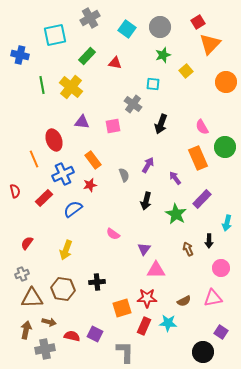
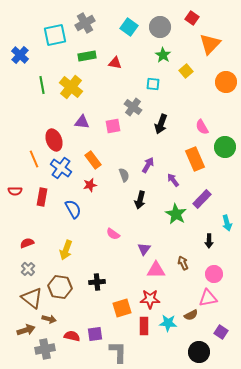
gray cross at (90, 18): moved 5 px left, 5 px down
red square at (198, 22): moved 6 px left, 4 px up; rotated 24 degrees counterclockwise
cyan square at (127, 29): moved 2 px right, 2 px up
blue cross at (20, 55): rotated 30 degrees clockwise
green star at (163, 55): rotated 21 degrees counterclockwise
green rectangle at (87, 56): rotated 36 degrees clockwise
gray cross at (133, 104): moved 3 px down
orange rectangle at (198, 158): moved 3 px left, 1 px down
blue cross at (63, 174): moved 2 px left, 6 px up; rotated 30 degrees counterclockwise
purple arrow at (175, 178): moved 2 px left, 2 px down
red semicircle at (15, 191): rotated 104 degrees clockwise
red rectangle at (44, 198): moved 2 px left, 1 px up; rotated 36 degrees counterclockwise
black arrow at (146, 201): moved 6 px left, 1 px up
blue semicircle at (73, 209): rotated 96 degrees clockwise
cyan arrow at (227, 223): rotated 28 degrees counterclockwise
red semicircle at (27, 243): rotated 32 degrees clockwise
brown arrow at (188, 249): moved 5 px left, 14 px down
pink circle at (221, 268): moved 7 px left, 6 px down
gray cross at (22, 274): moved 6 px right, 5 px up; rotated 24 degrees counterclockwise
brown hexagon at (63, 289): moved 3 px left, 2 px up
brown triangle at (32, 298): rotated 40 degrees clockwise
red star at (147, 298): moved 3 px right, 1 px down
pink triangle at (213, 298): moved 5 px left
brown semicircle at (184, 301): moved 7 px right, 14 px down
brown arrow at (49, 322): moved 3 px up
red rectangle at (144, 326): rotated 24 degrees counterclockwise
brown arrow at (26, 330): rotated 60 degrees clockwise
purple square at (95, 334): rotated 35 degrees counterclockwise
gray L-shape at (125, 352): moved 7 px left
black circle at (203, 352): moved 4 px left
